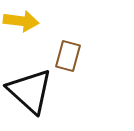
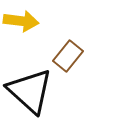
brown rectangle: rotated 24 degrees clockwise
